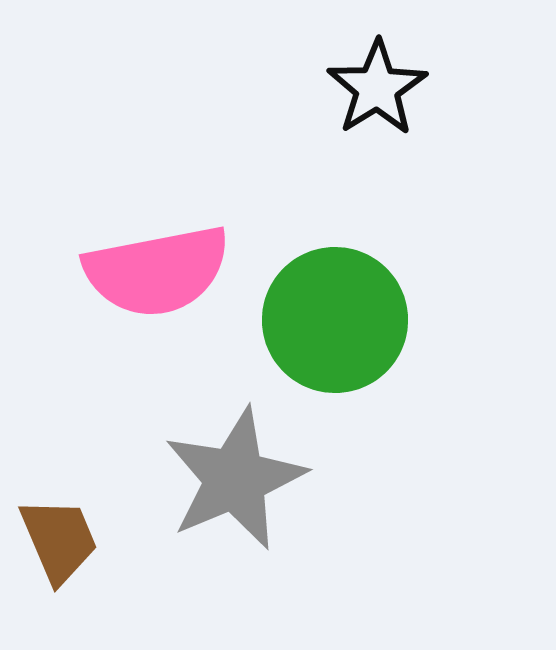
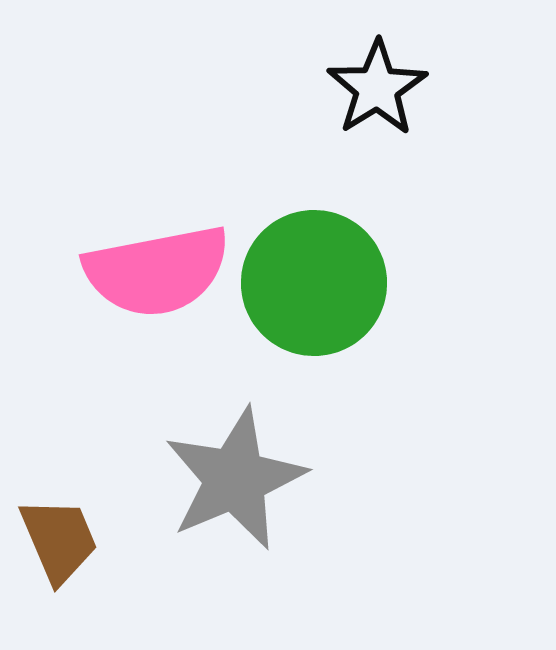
green circle: moved 21 px left, 37 px up
